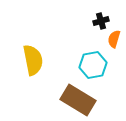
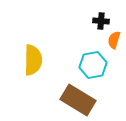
black cross: rotated 21 degrees clockwise
orange semicircle: moved 1 px down
yellow semicircle: rotated 12 degrees clockwise
